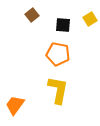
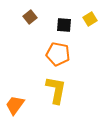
brown square: moved 2 px left, 2 px down
black square: moved 1 px right
yellow L-shape: moved 2 px left
